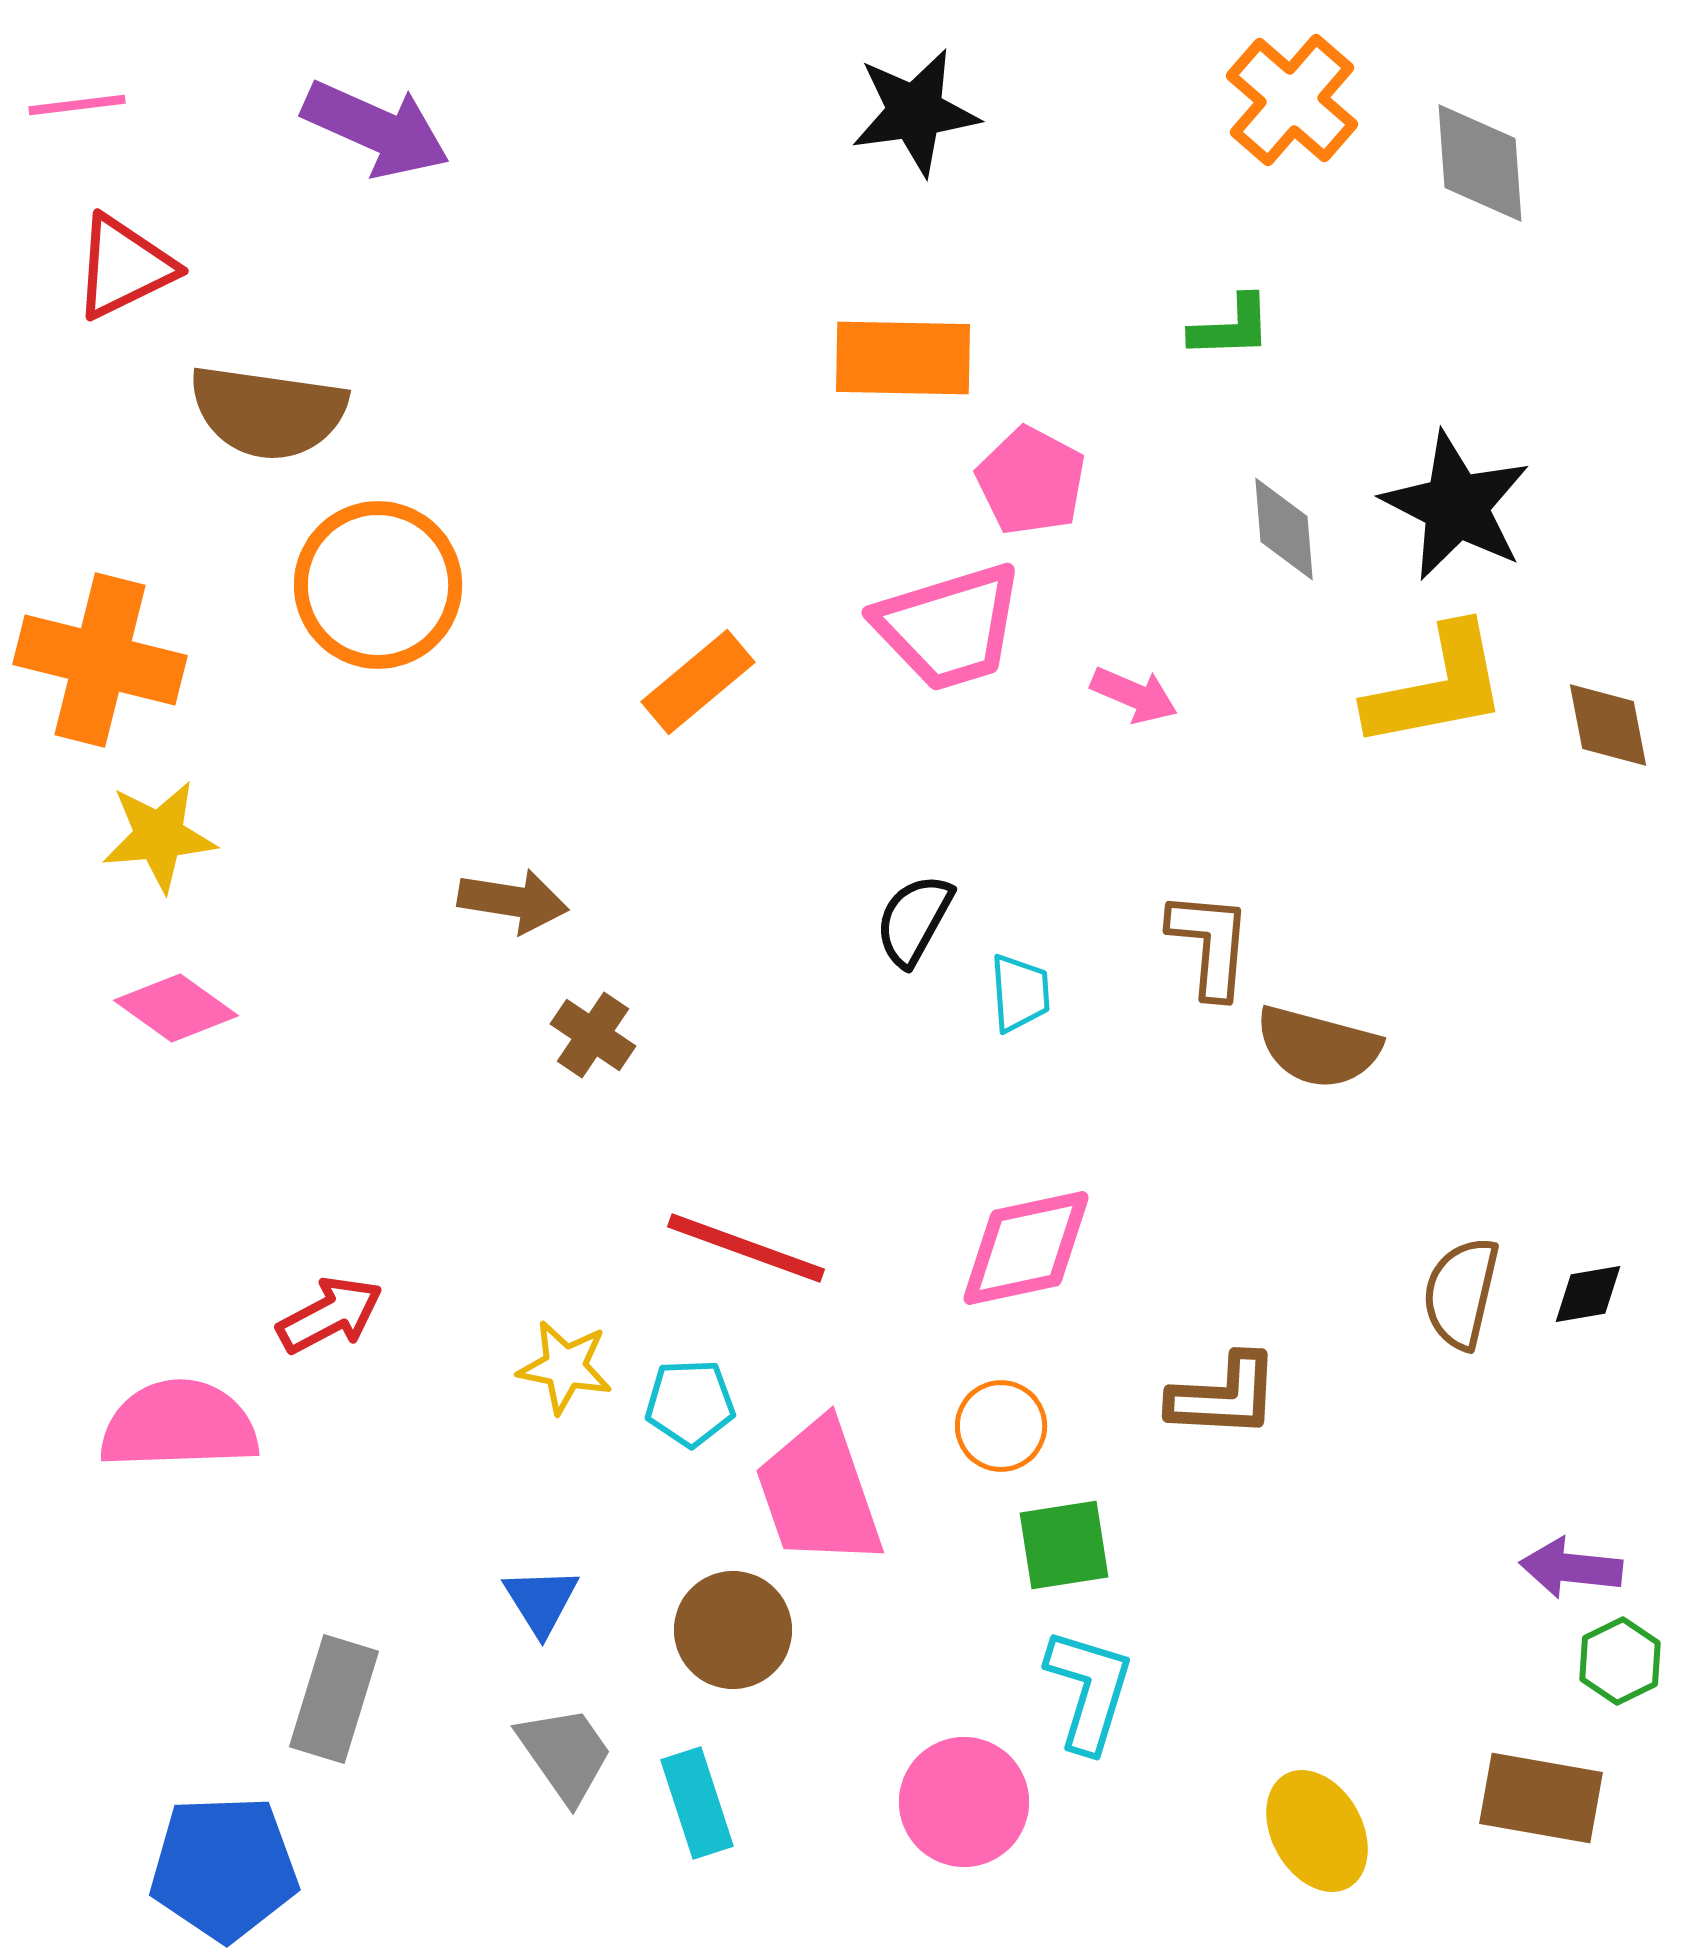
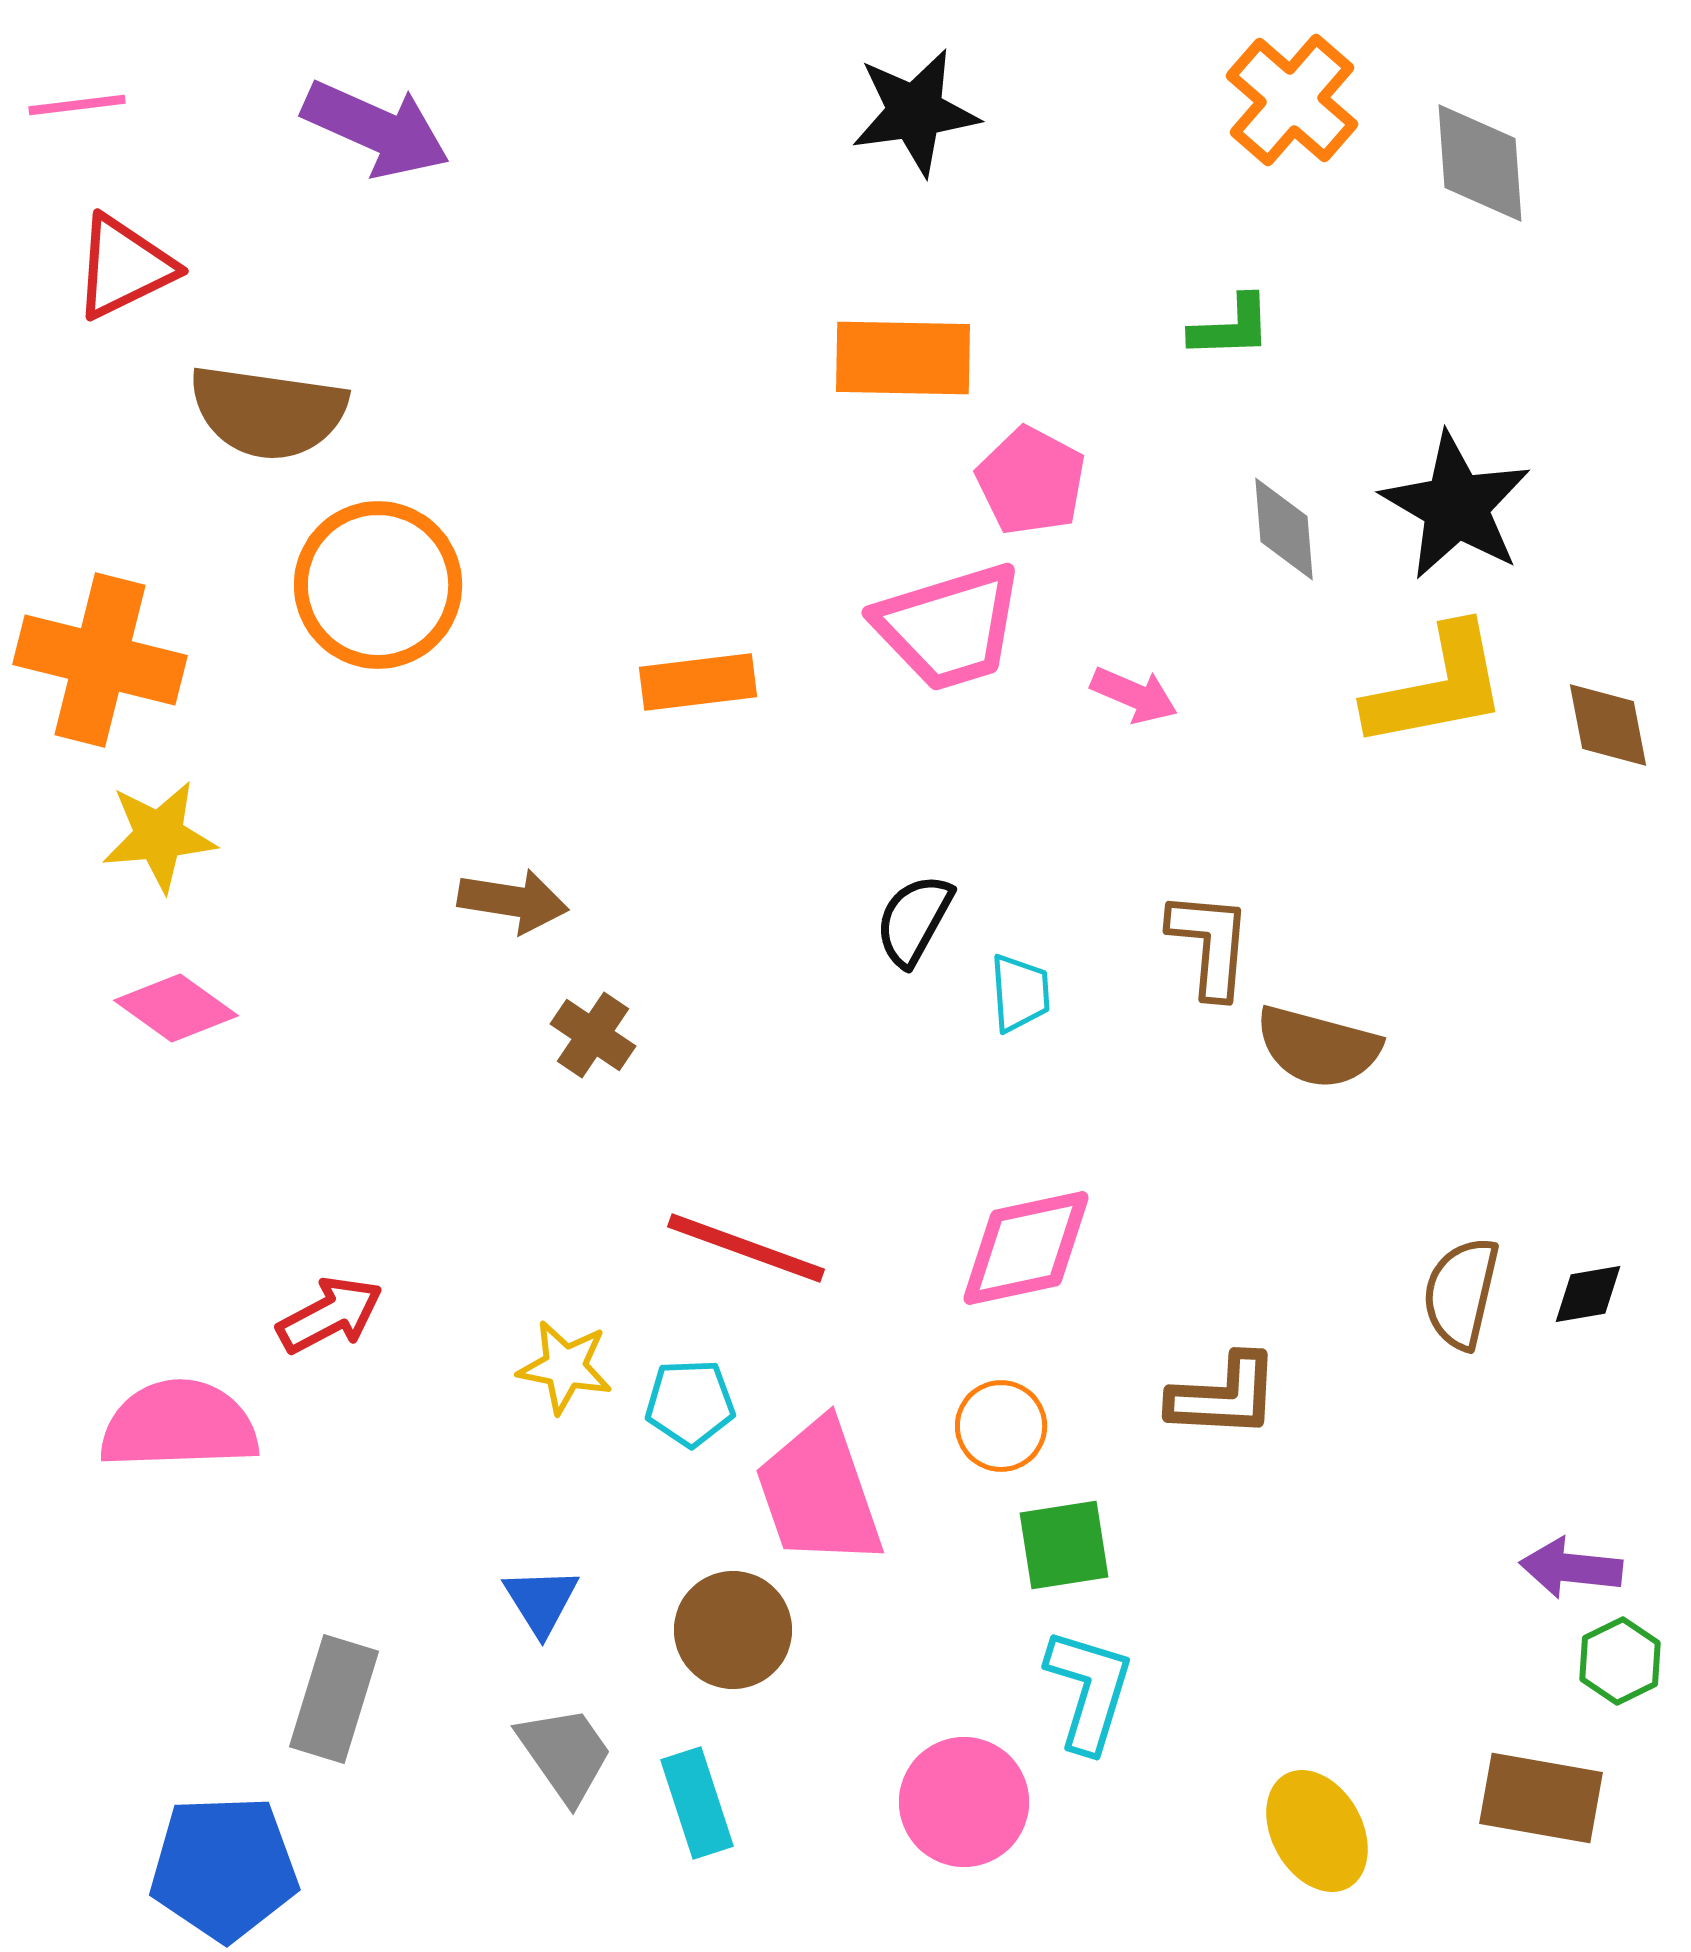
black star at (1456, 506): rotated 3 degrees clockwise
orange rectangle at (698, 682): rotated 33 degrees clockwise
